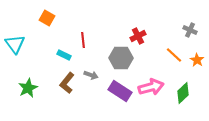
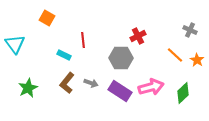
orange line: moved 1 px right
gray arrow: moved 8 px down
